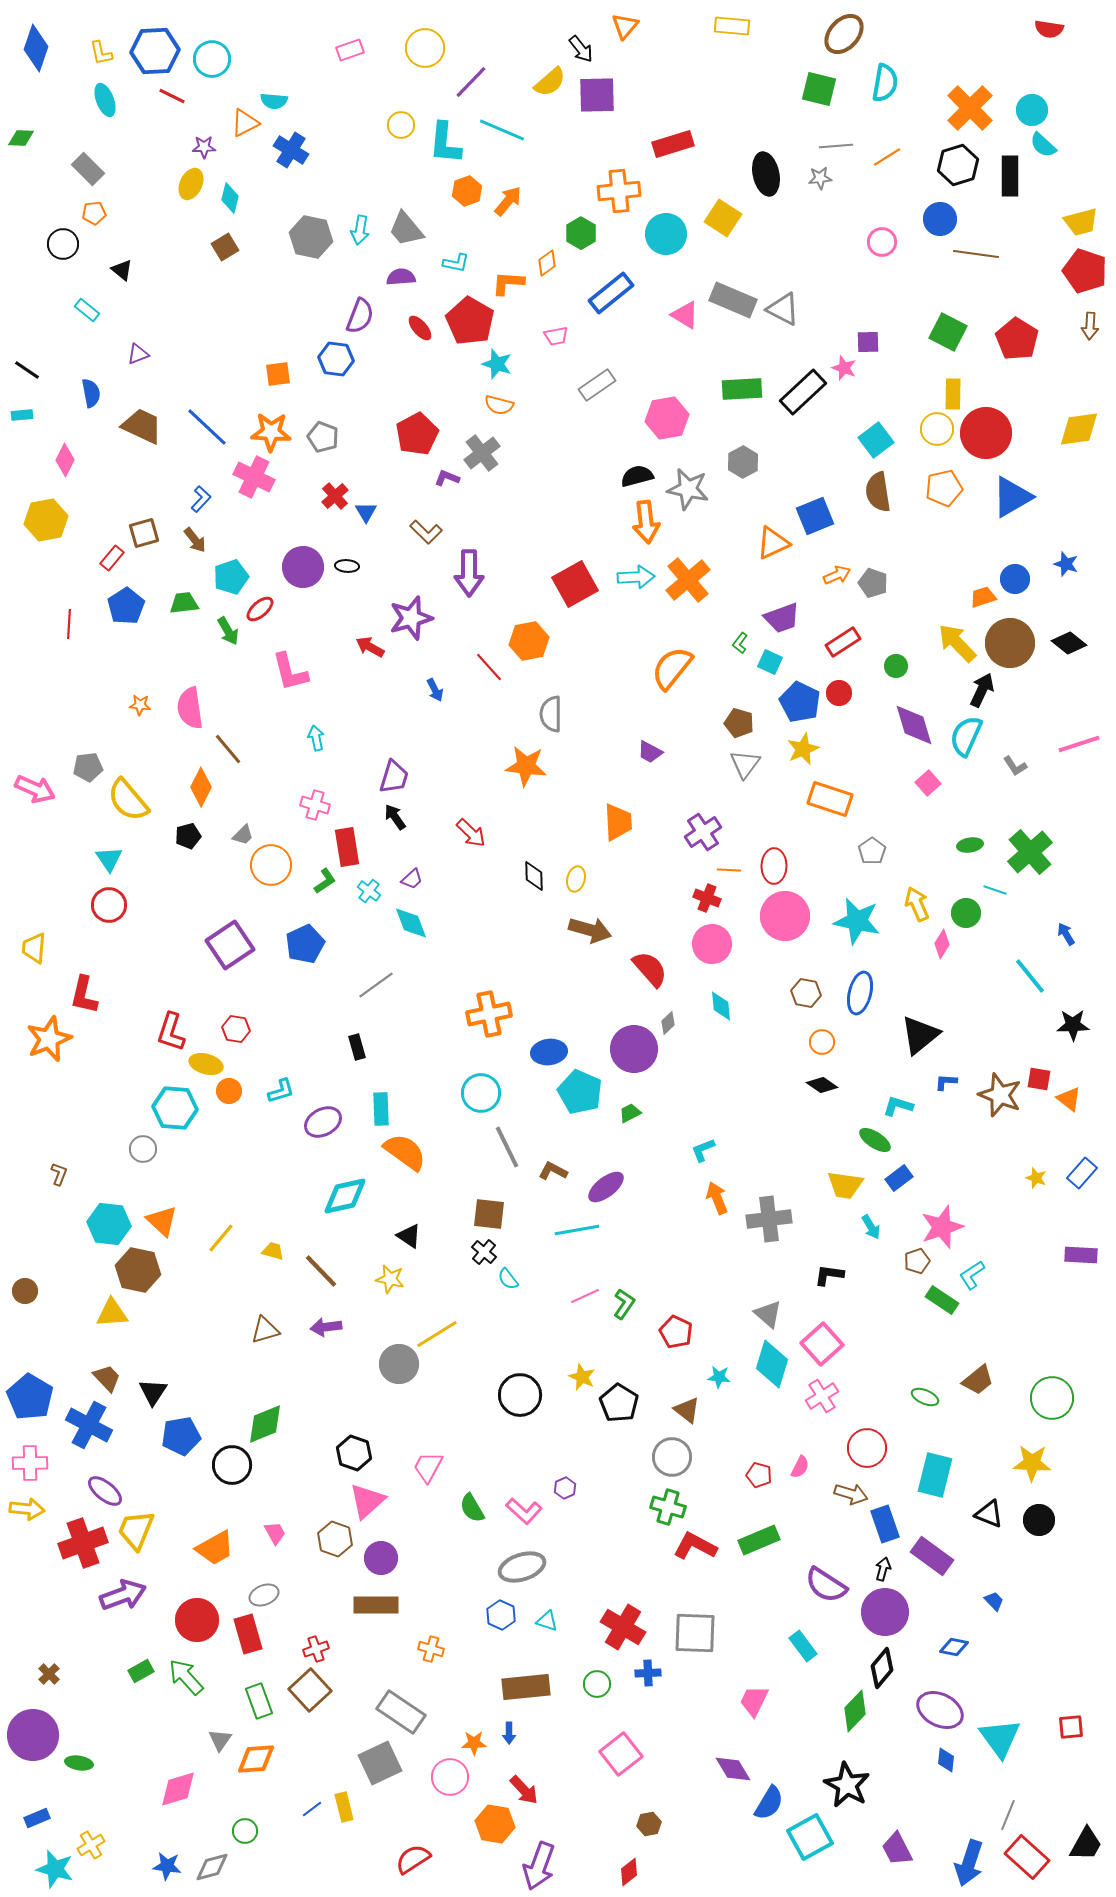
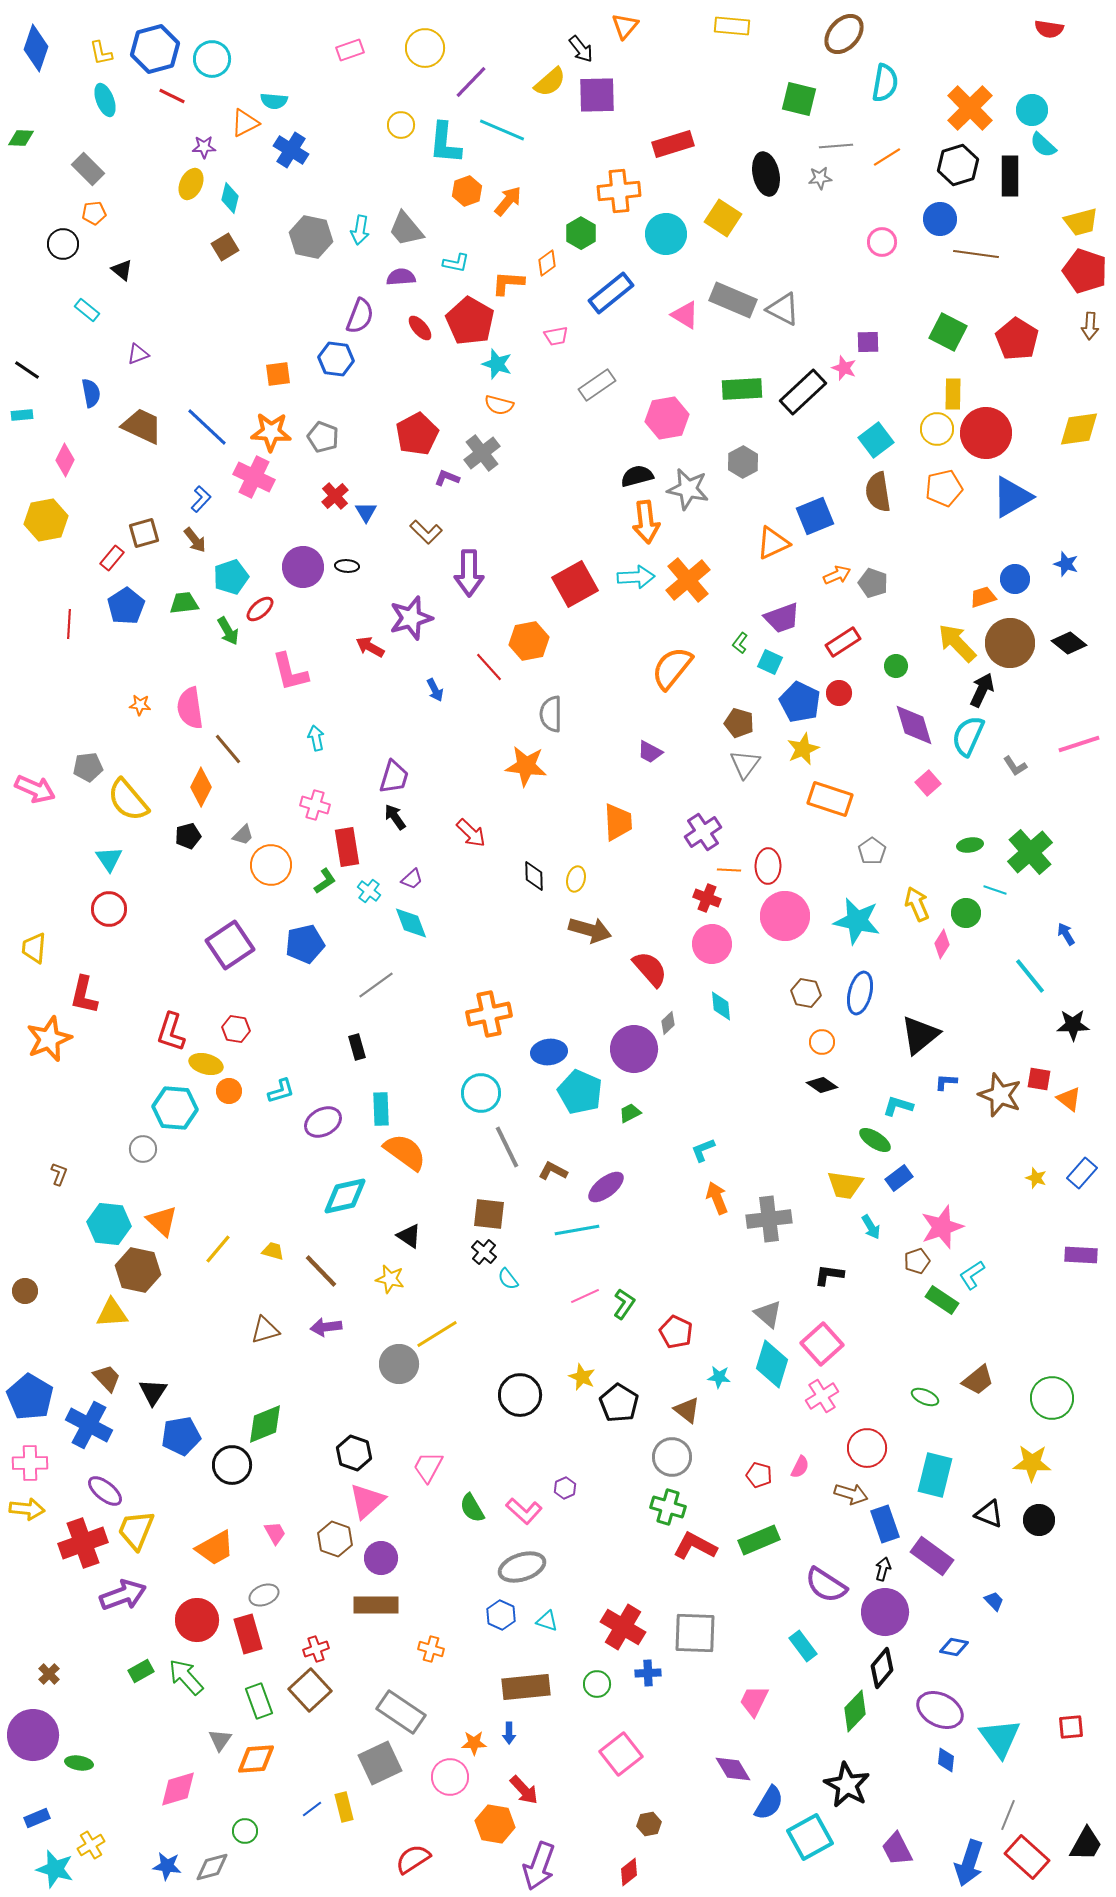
blue hexagon at (155, 51): moved 2 px up; rotated 12 degrees counterclockwise
green square at (819, 89): moved 20 px left, 10 px down
cyan semicircle at (966, 736): moved 2 px right
red ellipse at (774, 866): moved 6 px left
red circle at (109, 905): moved 4 px down
blue pentagon at (305, 944): rotated 12 degrees clockwise
yellow line at (221, 1238): moved 3 px left, 11 px down
